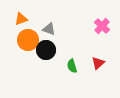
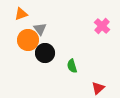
orange triangle: moved 5 px up
gray triangle: moved 9 px left; rotated 32 degrees clockwise
black circle: moved 1 px left, 3 px down
red triangle: moved 25 px down
